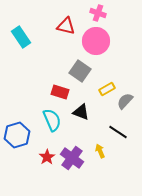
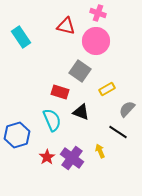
gray semicircle: moved 2 px right, 8 px down
